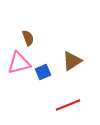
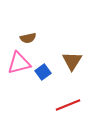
brown semicircle: rotated 98 degrees clockwise
brown triangle: rotated 25 degrees counterclockwise
blue square: rotated 14 degrees counterclockwise
